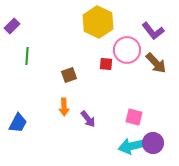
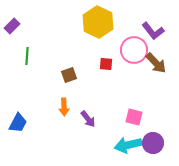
pink circle: moved 7 px right
cyan arrow: moved 4 px left, 1 px up
